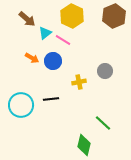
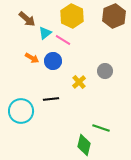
yellow cross: rotated 32 degrees counterclockwise
cyan circle: moved 6 px down
green line: moved 2 px left, 5 px down; rotated 24 degrees counterclockwise
